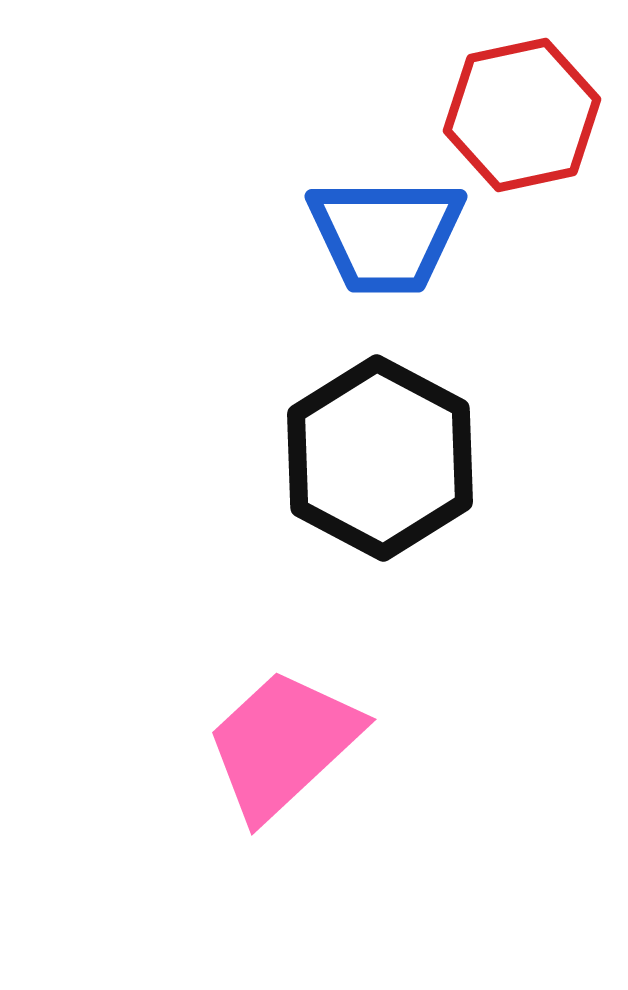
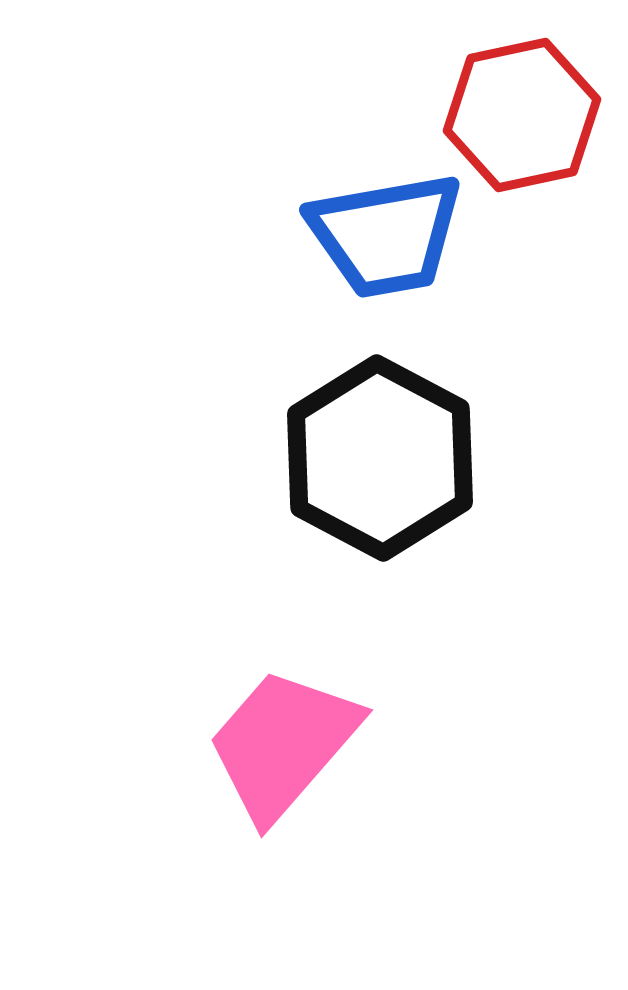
blue trapezoid: rotated 10 degrees counterclockwise
pink trapezoid: rotated 6 degrees counterclockwise
